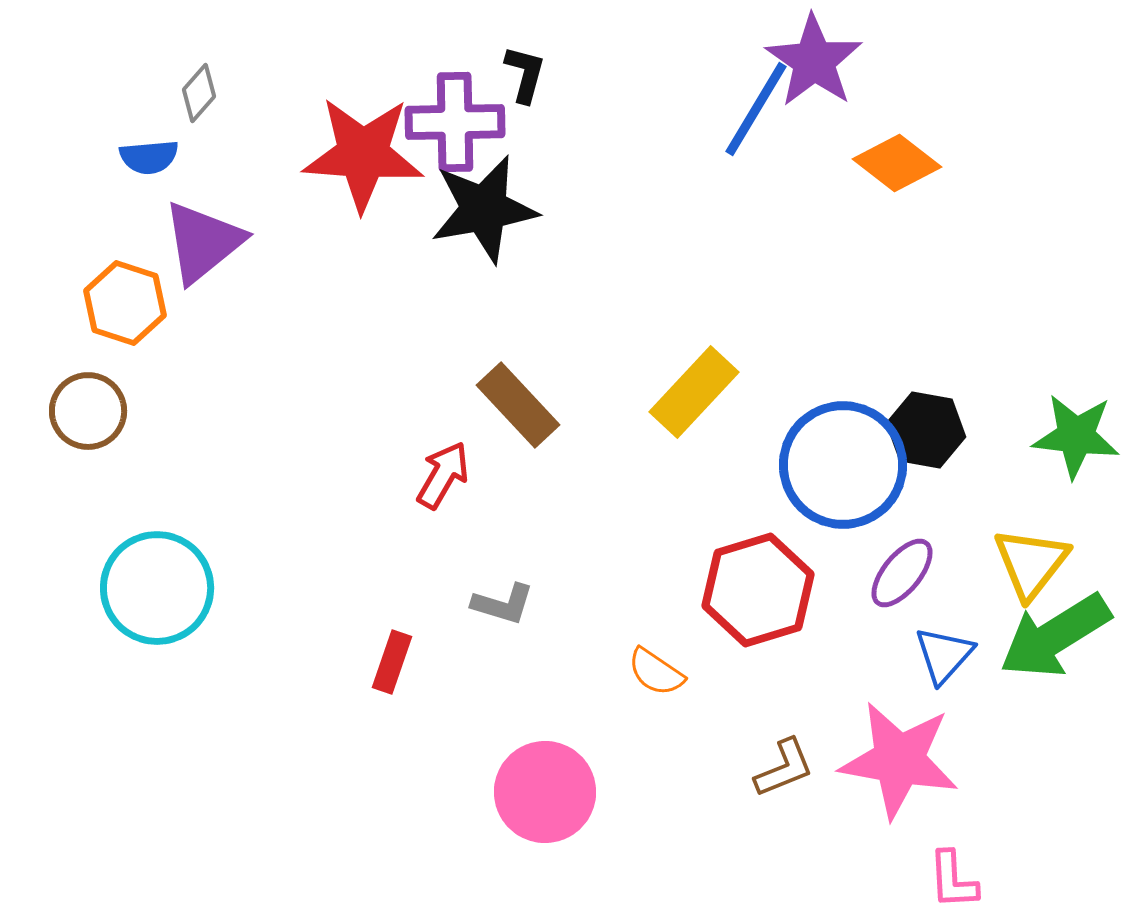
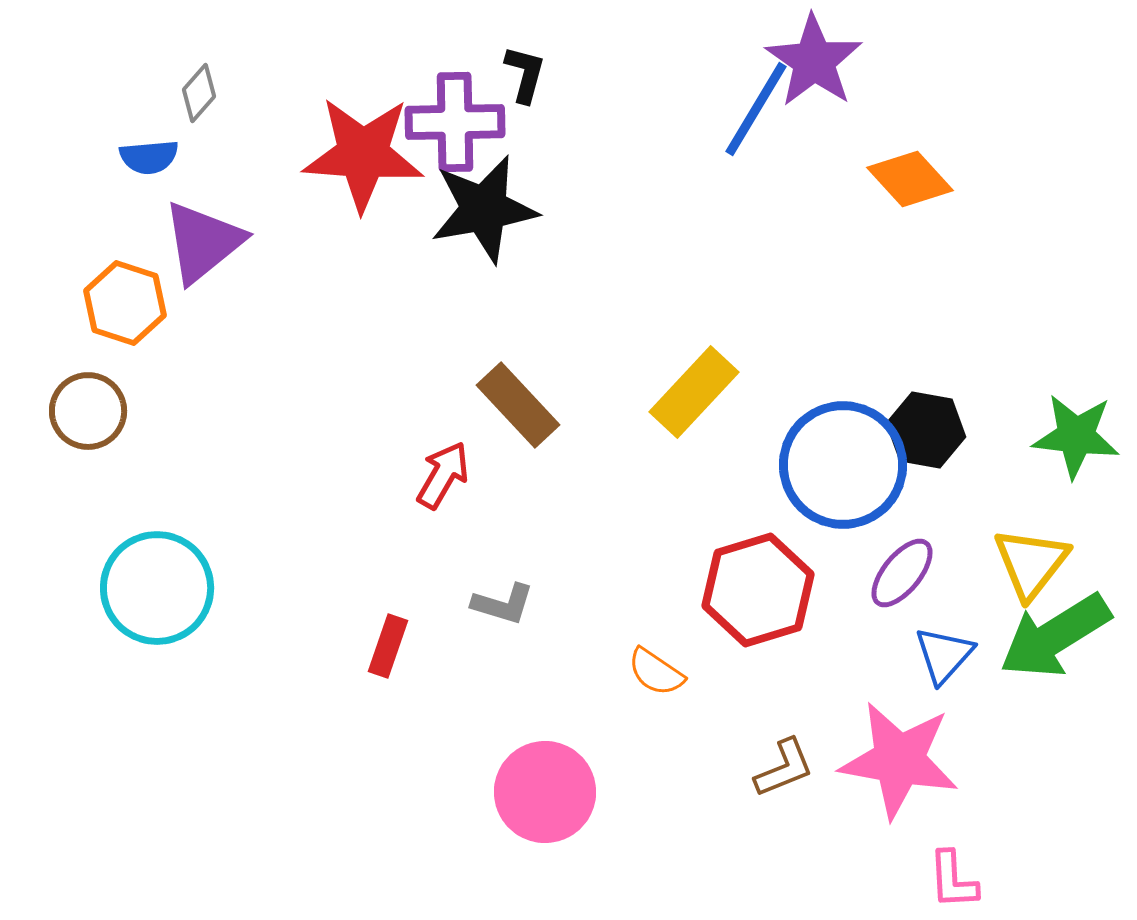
orange diamond: moved 13 px right, 16 px down; rotated 10 degrees clockwise
red rectangle: moved 4 px left, 16 px up
